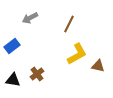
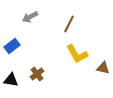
gray arrow: moved 1 px up
yellow L-shape: rotated 90 degrees clockwise
brown triangle: moved 5 px right, 2 px down
black triangle: moved 2 px left
